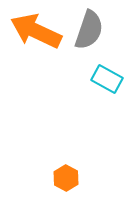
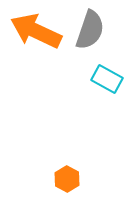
gray semicircle: moved 1 px right
orange hexagon: moved 1 px right, 1 px down
